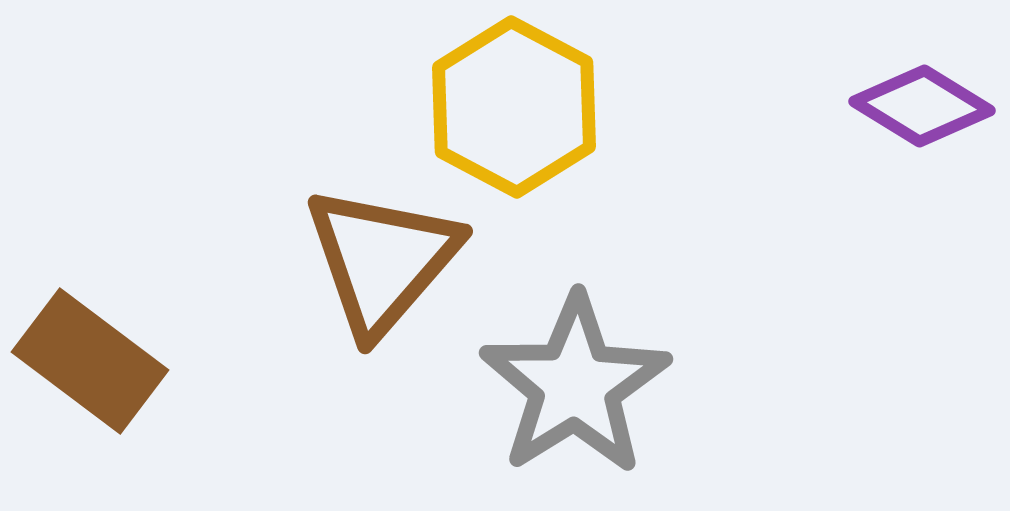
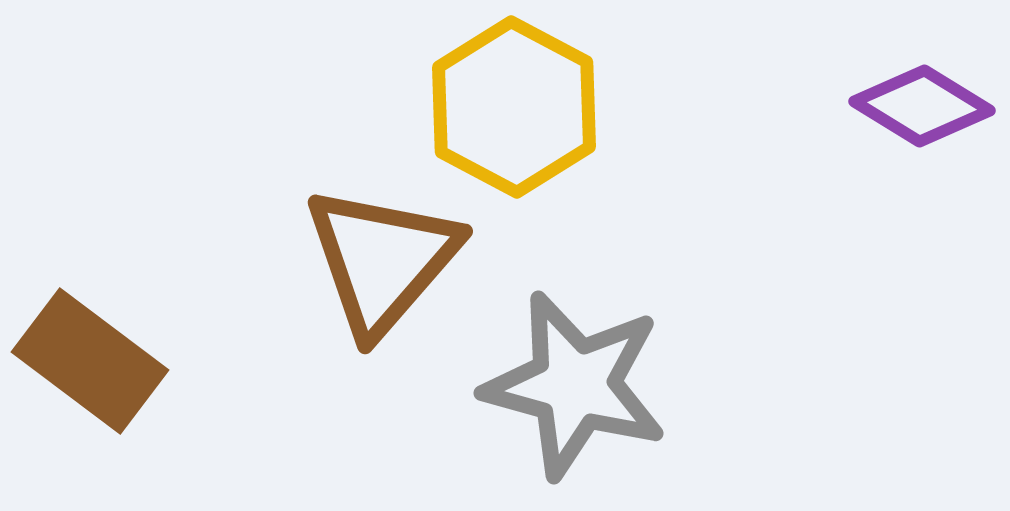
gray star: rotated 25 degrees counterclockwise
